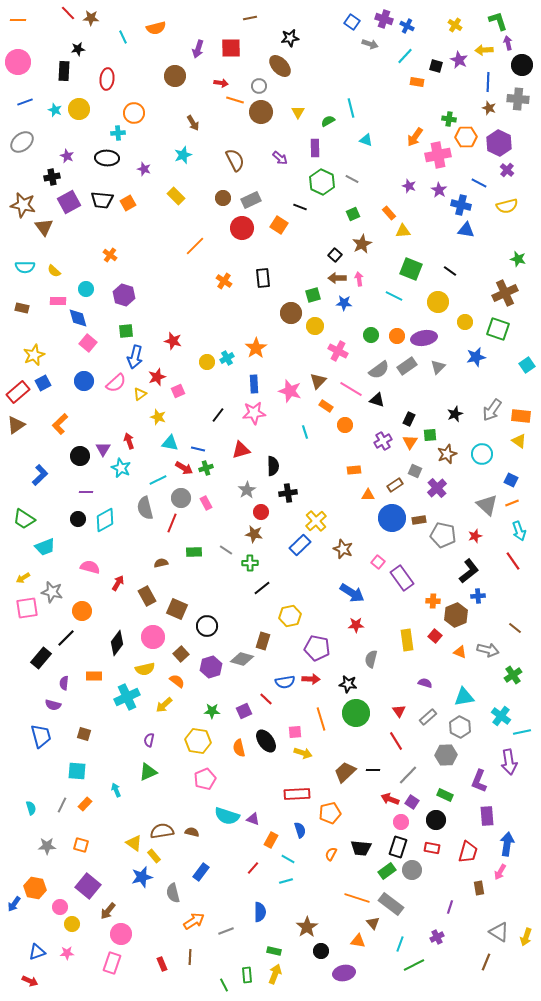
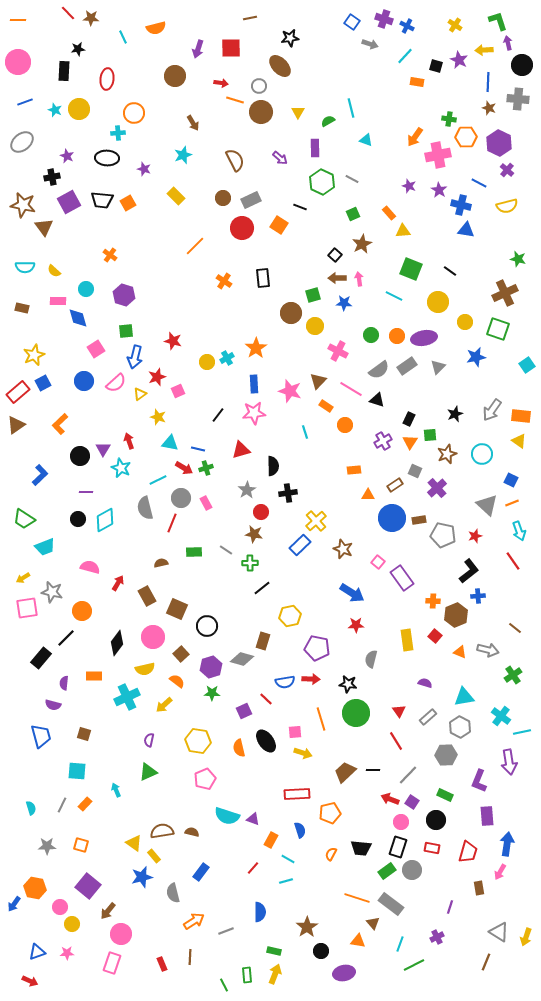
pink square at (88, 343): moved 8 px right, 6 px down; rotated 18 degrees clockwise
green star at (212, 711): moved 18 px up
